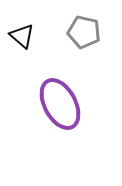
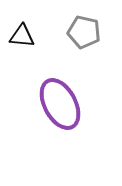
black triangle: rotated 36 degrees counterclockwise
